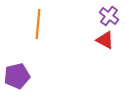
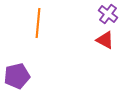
purple cross: moved 1 px left, 2 px up
orange line: moved 1 px up
